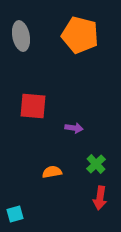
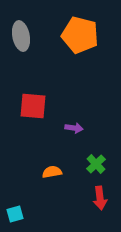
red arrow: rotated 15 degrees counterclockwise
